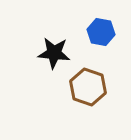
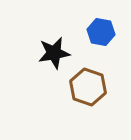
black star: rotated 16 degrees counterclockwise
